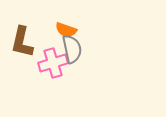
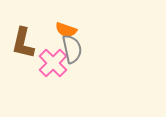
brown L-shape: moved 1 px right, 1 px down
pink cross: rotated 28 degrees counterclockwise
